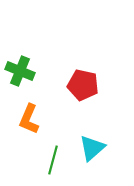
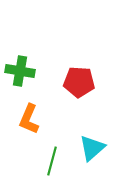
green cross: rotated 12 degrees counterclockwise
red pentagon: moved 4 px left, 3 px up; rotated 8 degrees counterclockwise
green line: moved 1 px left, 1 px down
